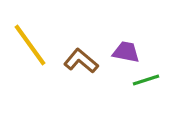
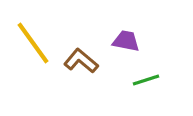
yellow line: moved 3 px right, 2 px up
purple trapezoid: moved 11 px up
